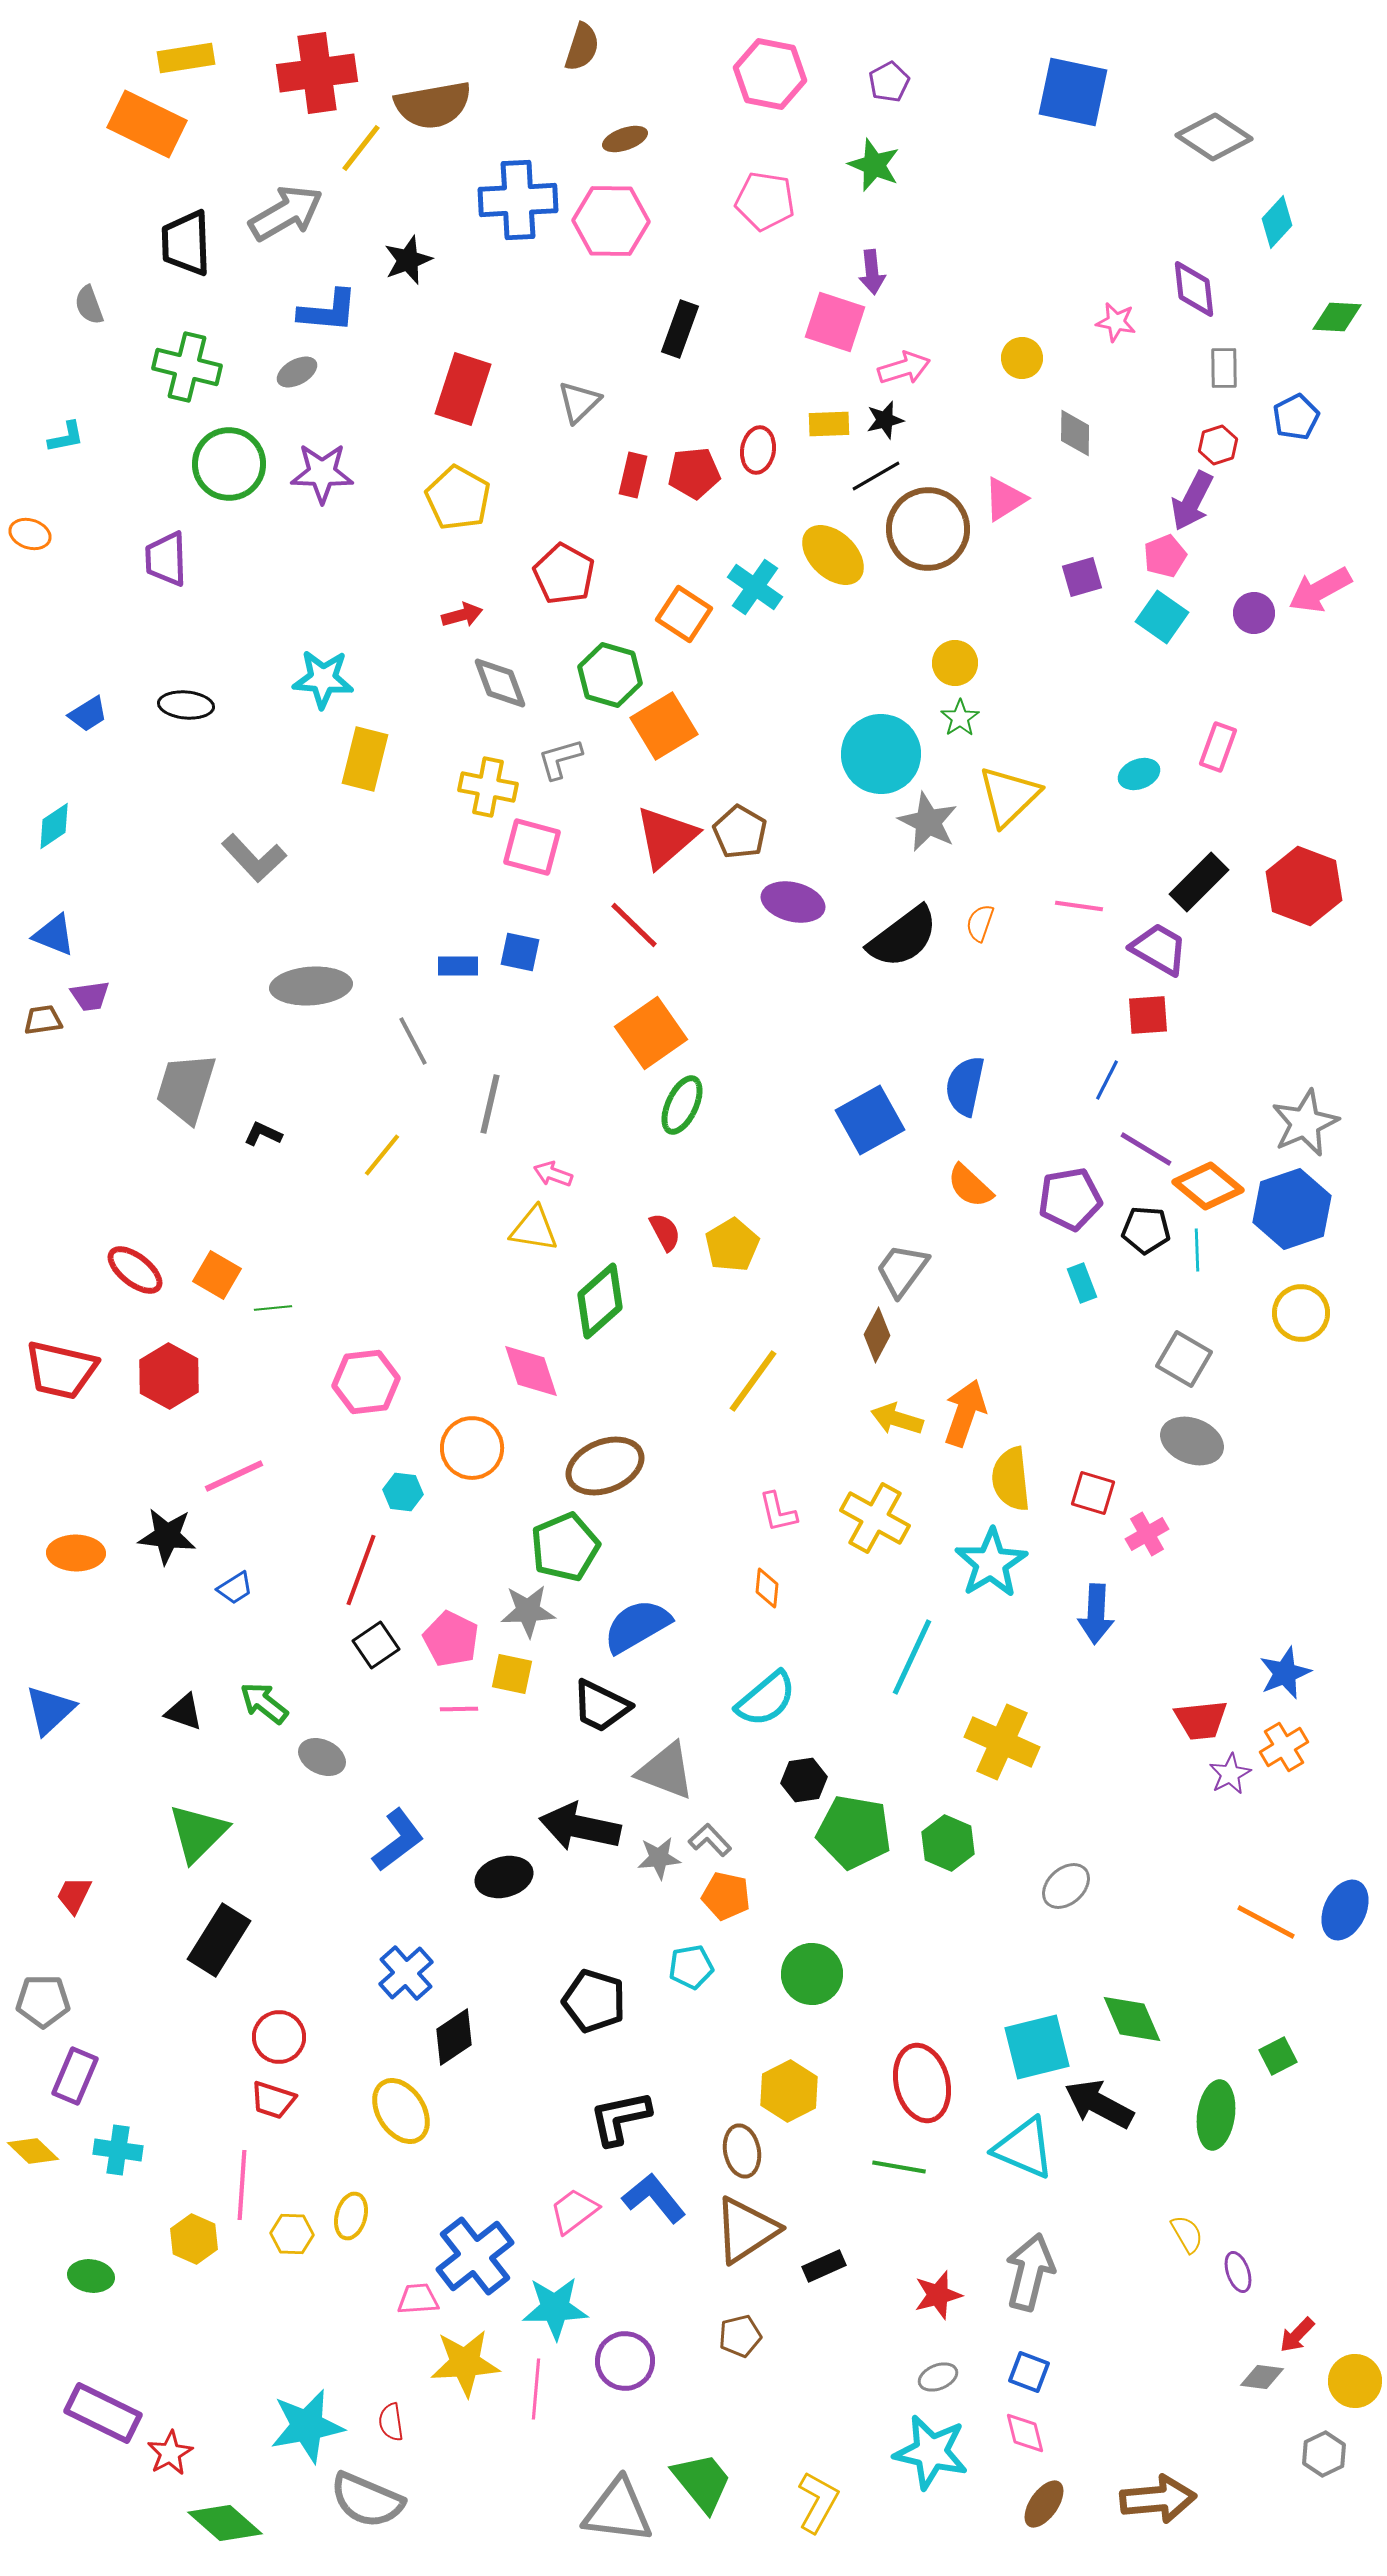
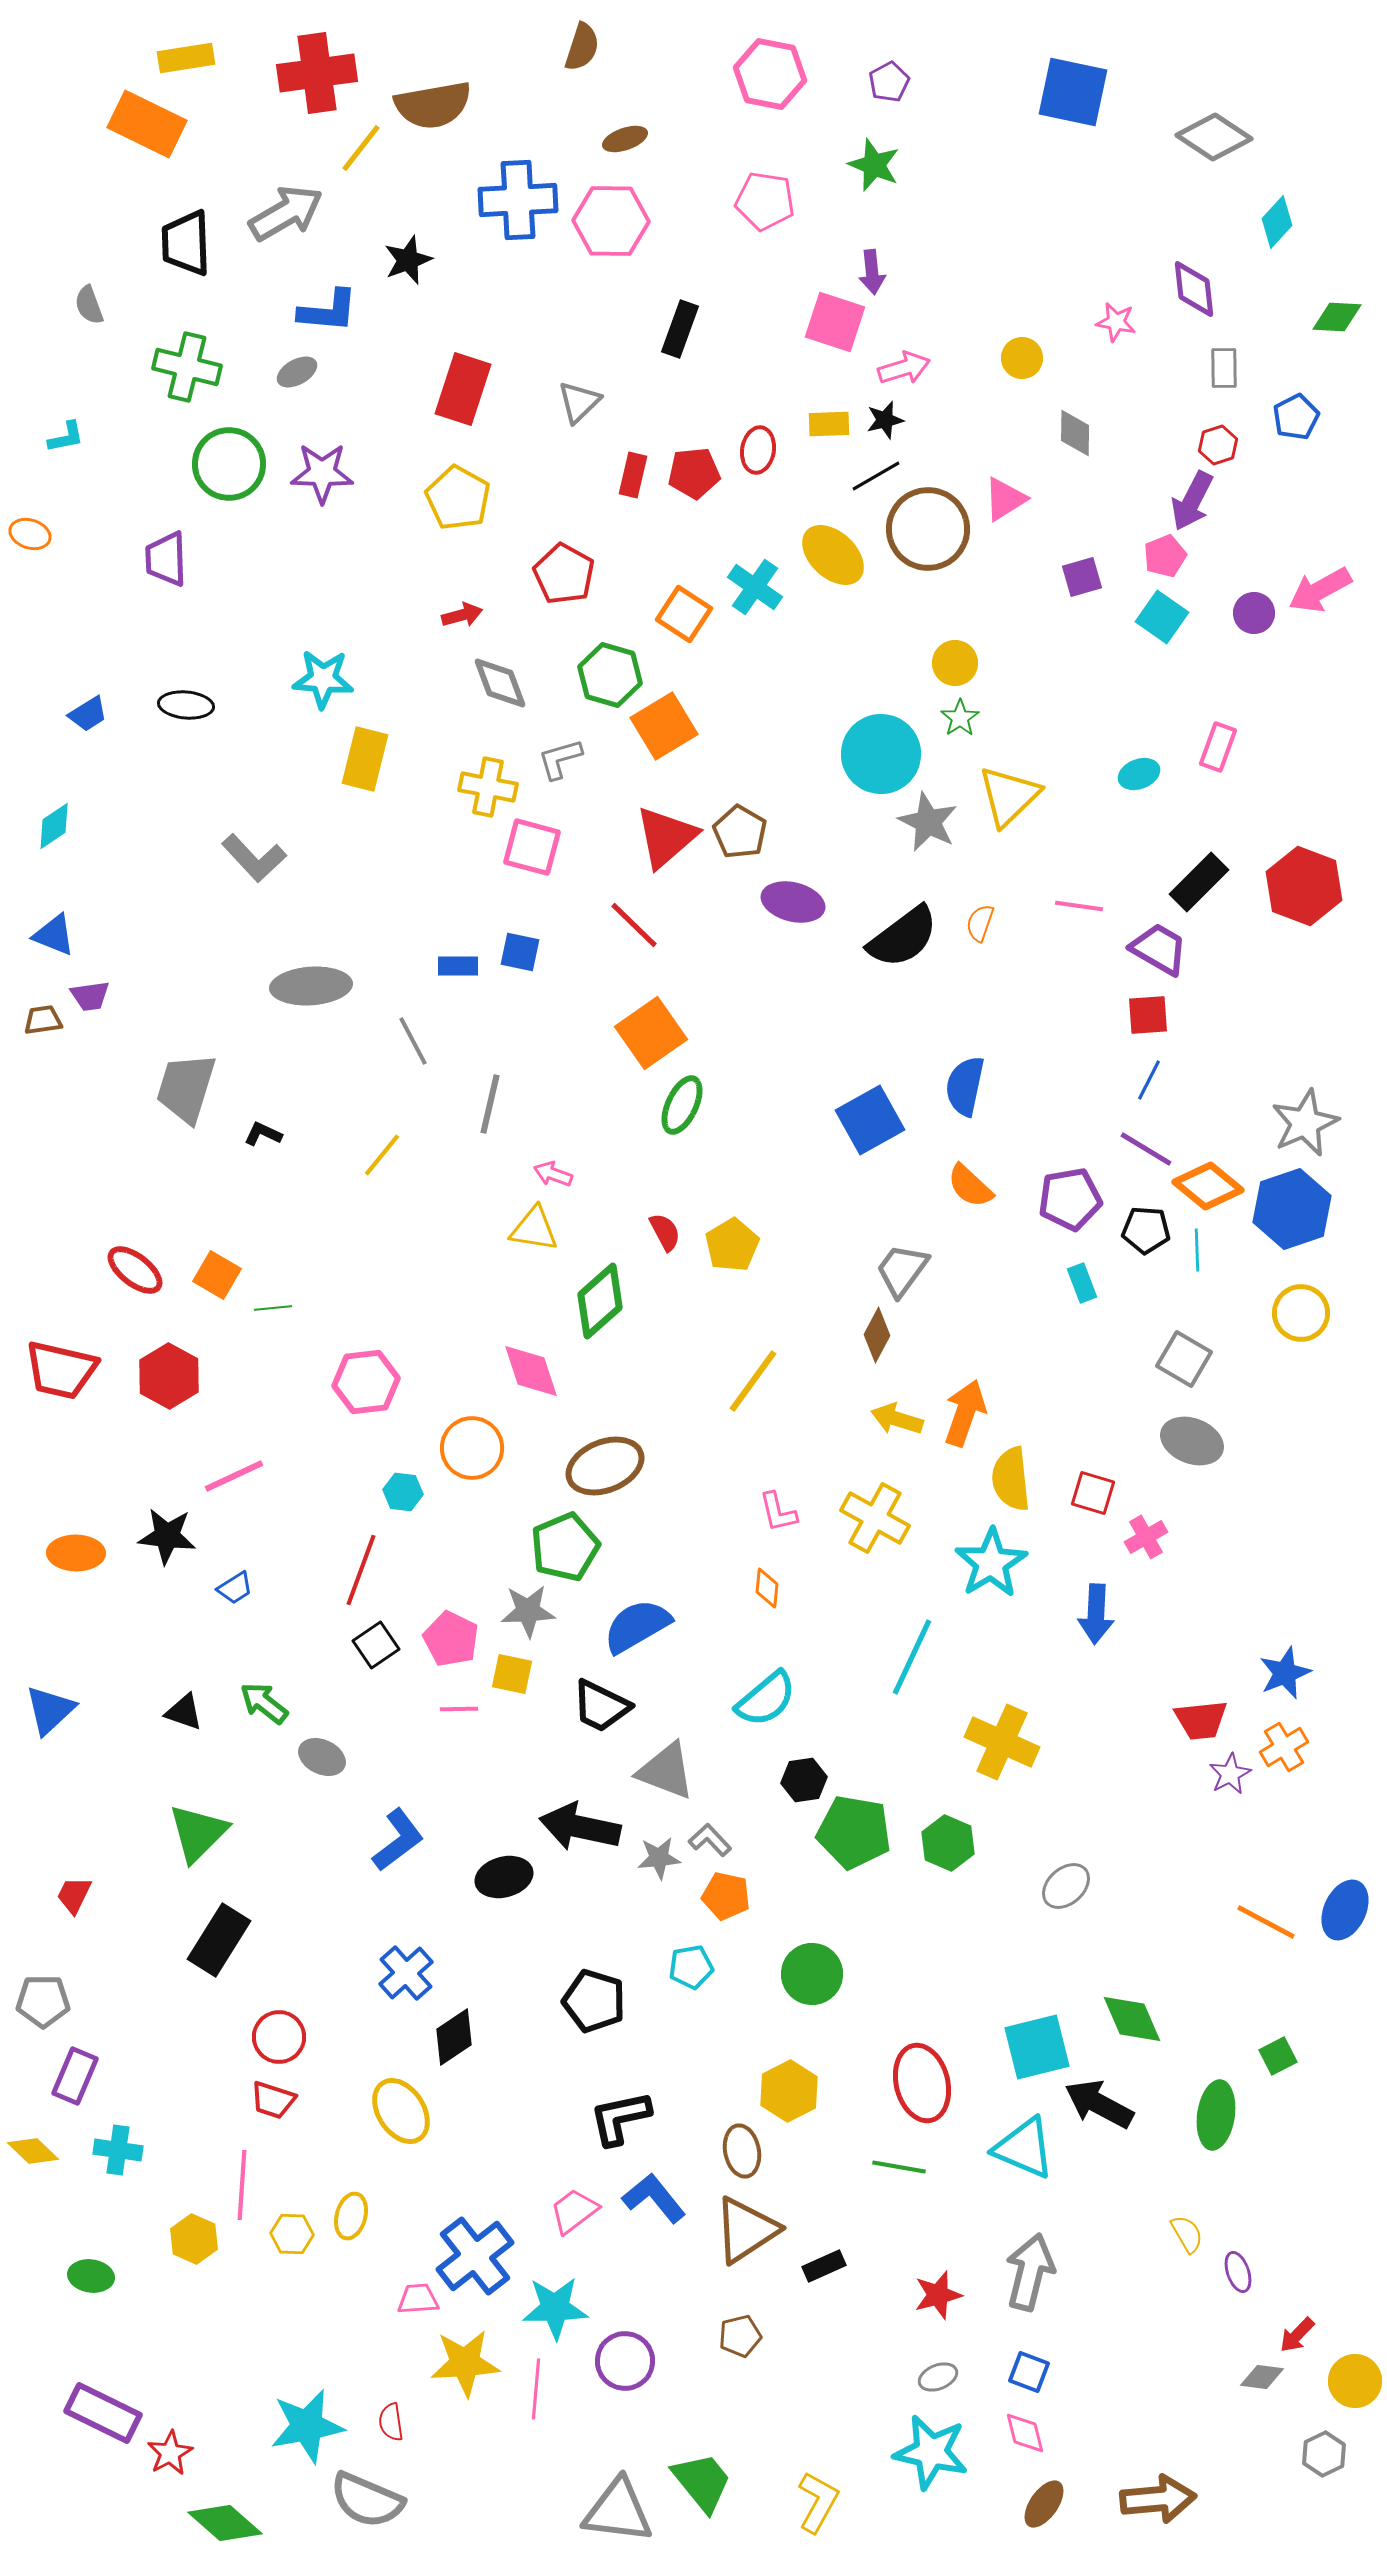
blue line at (1107, 1080): moved 42 px right
pink cross at (1147, 1534): moved 1 px left, 3 px down
